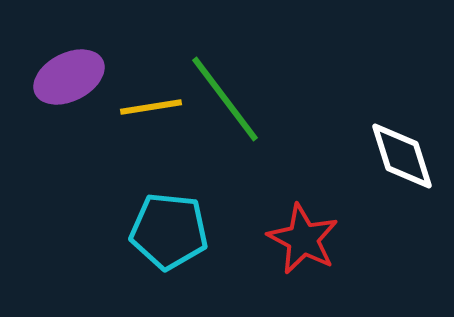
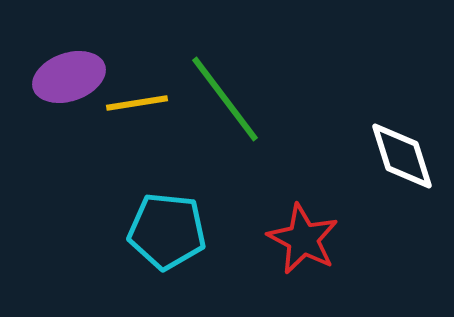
purple ellipse: rotated 8 degrees clockwise
yellow line: moved 14 px left, 4 px up
cyan pentagon: moved 2 px left
